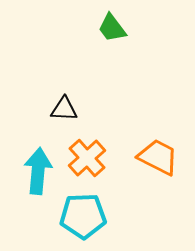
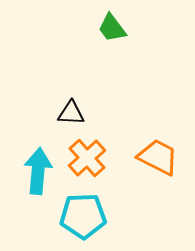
black triangle: moved 7 px right, 4 px down
